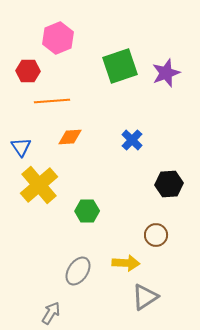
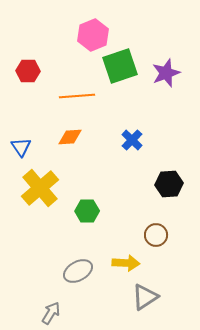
pink hexagon: moved 35 px right, 3 px up
orange line: moved 25 px right, 5 px up
yellow cross: moved 1 px right, 3 px down
gray ellipse: rotated 28 degrees clockwise
